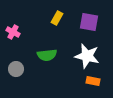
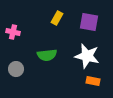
pink cross: rotated 16 degrees counterclockwise
